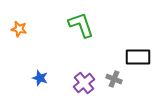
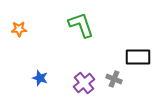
orange star: rotated 14 degrees counterclockwise
